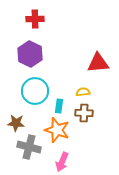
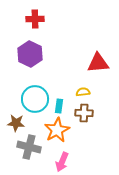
cyan circle: moved 8 px down
orange star: rotated 25 degrees clockwise
